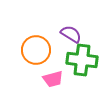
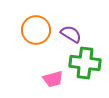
orange circle: moved 20 px up
green cross: moved 3 px right, 3 px down
